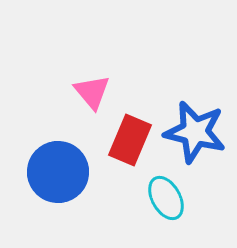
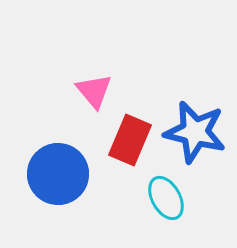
pink triangle: moved 2 px right, 1 px up
blue circle: moved 2 px down
